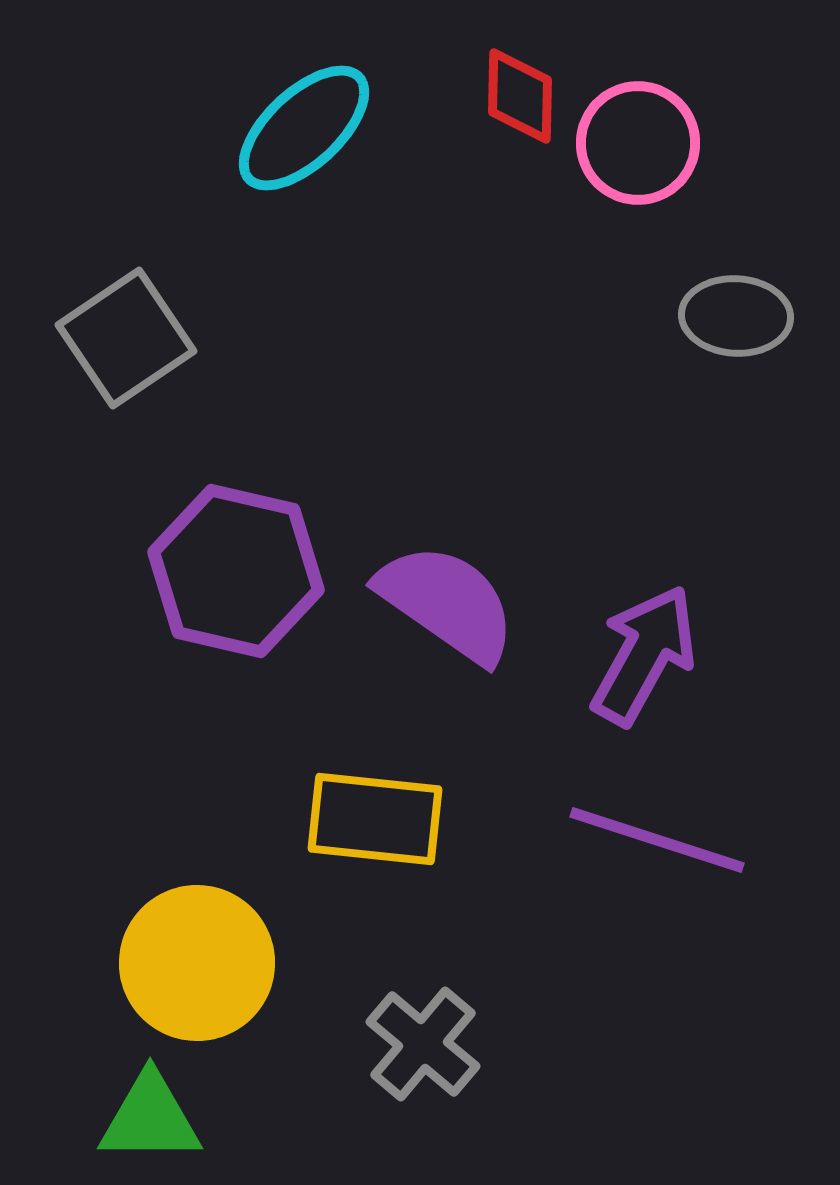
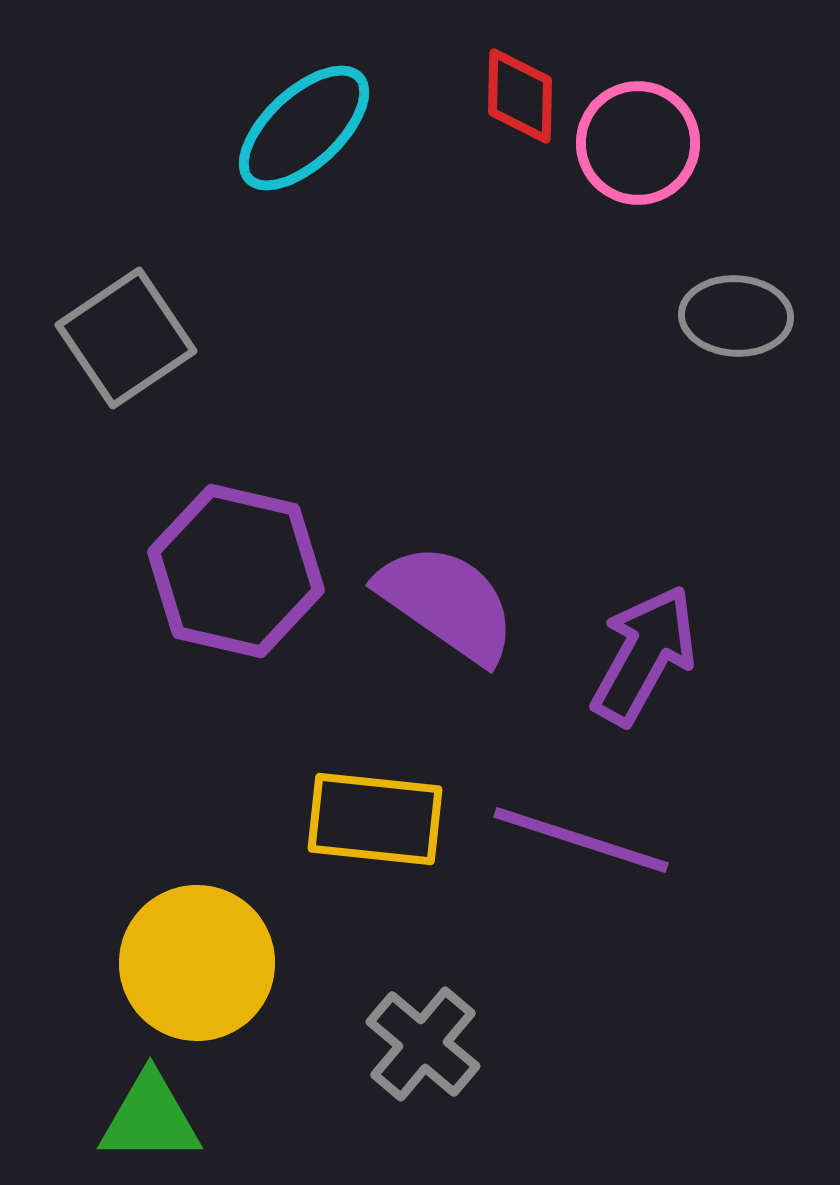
purple line: moved 76 px left
